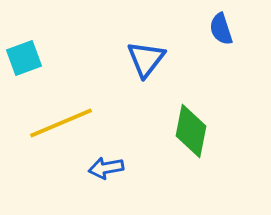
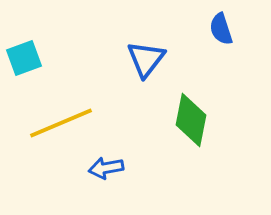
green diamond: moved 11 px up
